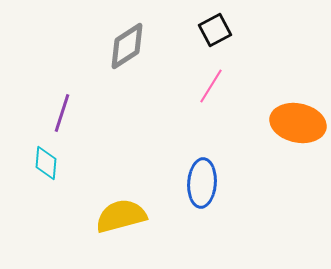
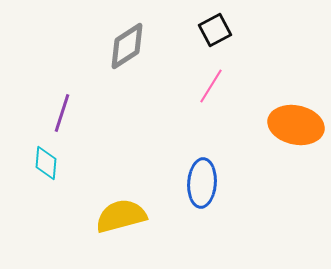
orange ellipse: moved 2 px left, 2 px down
